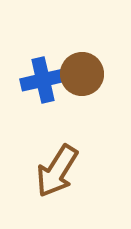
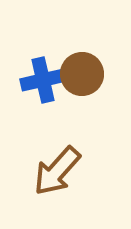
brown arrow: rotated 10 degrees clockwise
